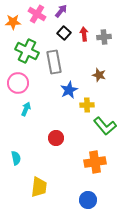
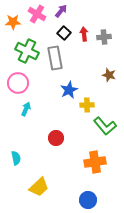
gray rectangle: moved 1 px right, 4 px up
brown star: moved 10 px right
yellow trapezoid: rotated 40 degrees clockwise
